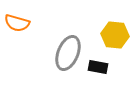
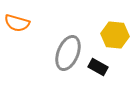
black rectangle: rotated 18 degrees clockwise
